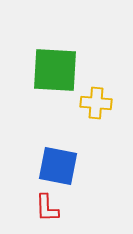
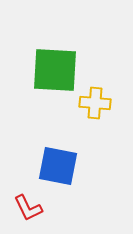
yellow cross: moved 1 px left
red L-shape: moved 19 px left; rotated 24 degrees counterclockwise
